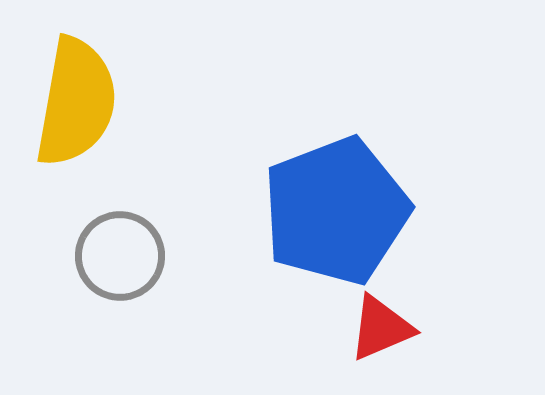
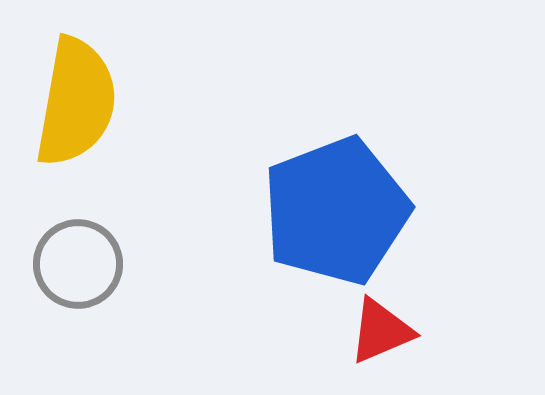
gray circle: moved 42 px left, 8 px down
red triangle: moved 3 px down
